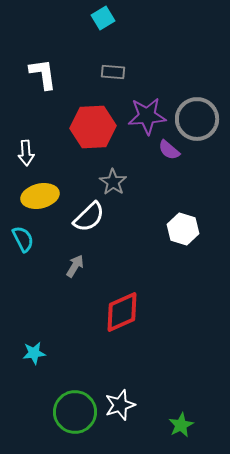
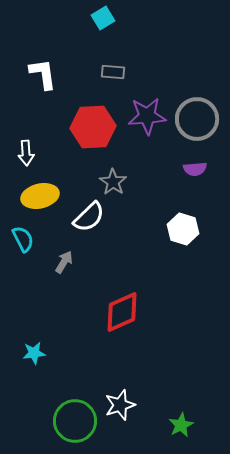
purple semicircle: moved 26 px right, 19 px down; rotated 45 degrees counterclockwise
gray arrow: moved 11 px left, 4 px up
green circle: moved 9 px down
